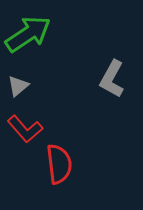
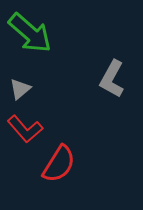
green arrow: moved 2 px right, 1 px up; rotated 75 degrees clockwise
gray triangle: moved 2 px right, 3 px down
red semicircle: rotated 39 degrees clockwise
